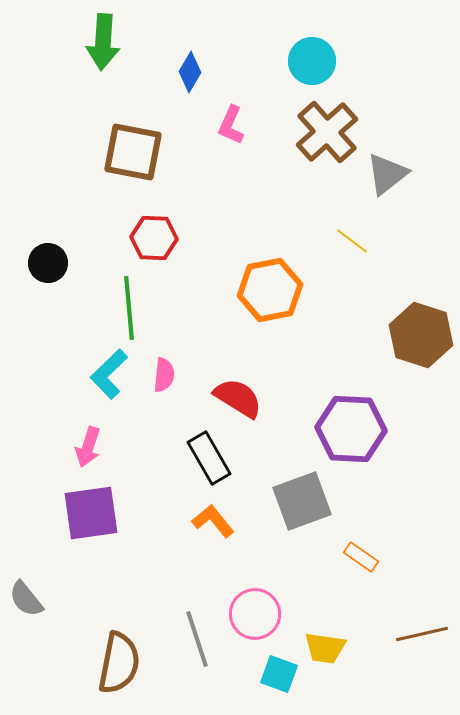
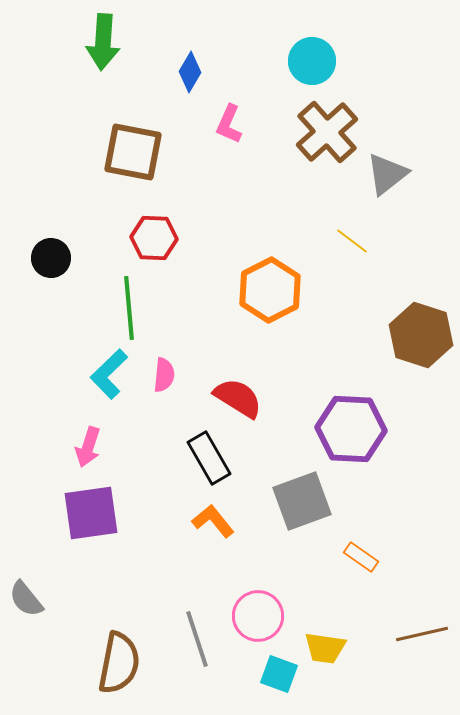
pink L-shape: moved 2 px left, 1 px up
black circle: moved 3 px right, 5 px up
orange hexagon: rotated 16 degrees counterclockwise
pink circle: moved 3 px right, 2 px down
